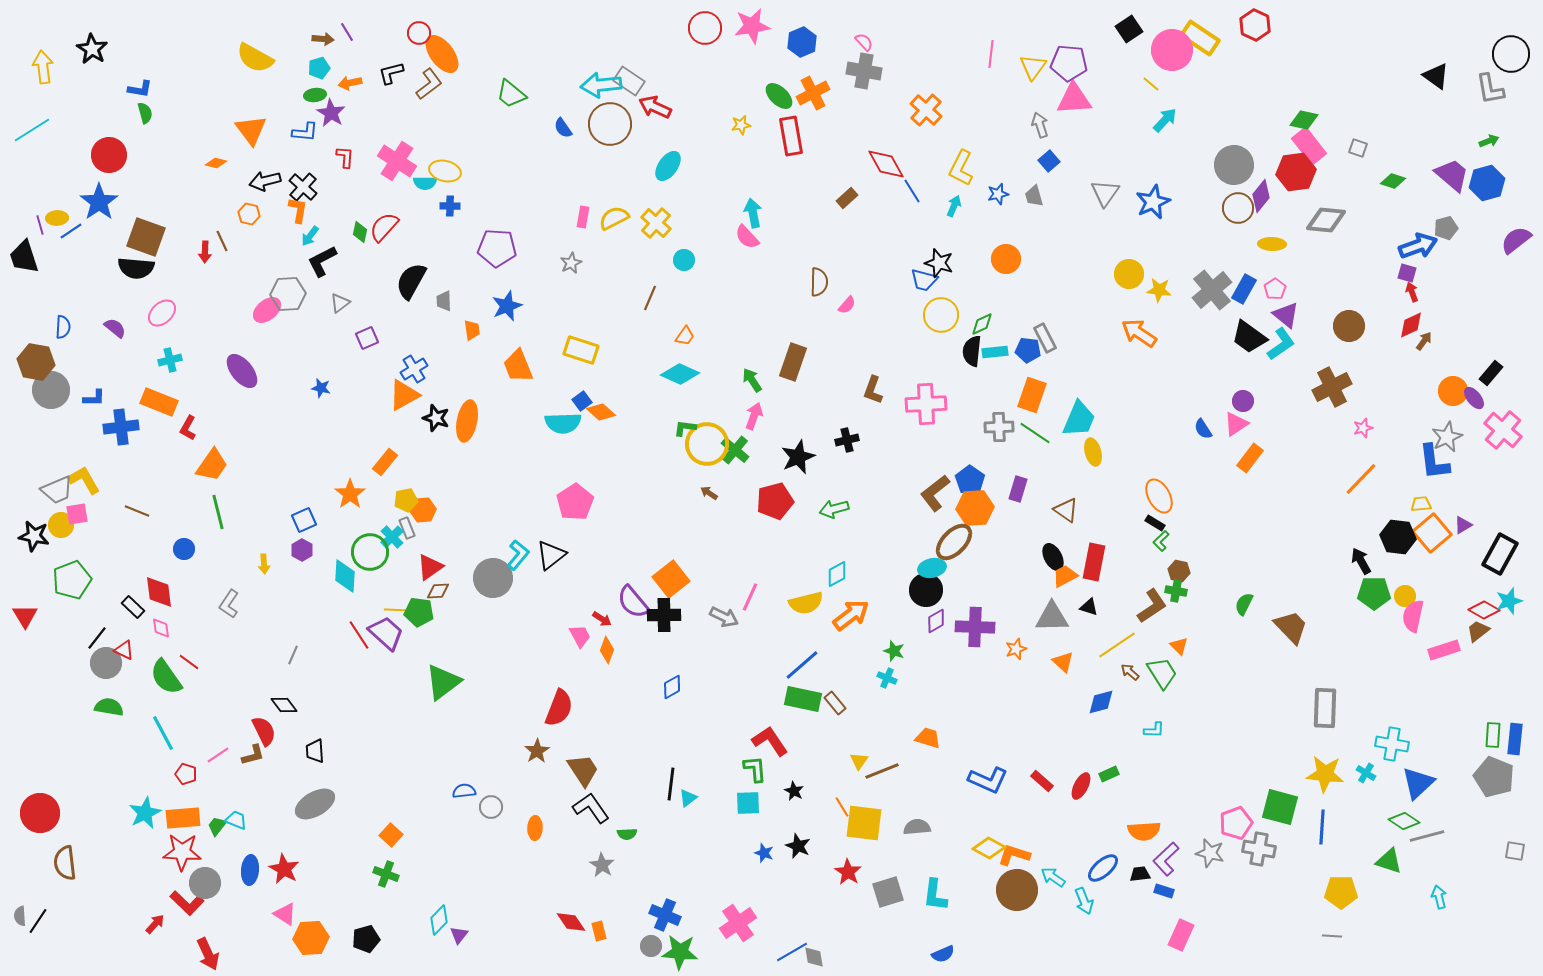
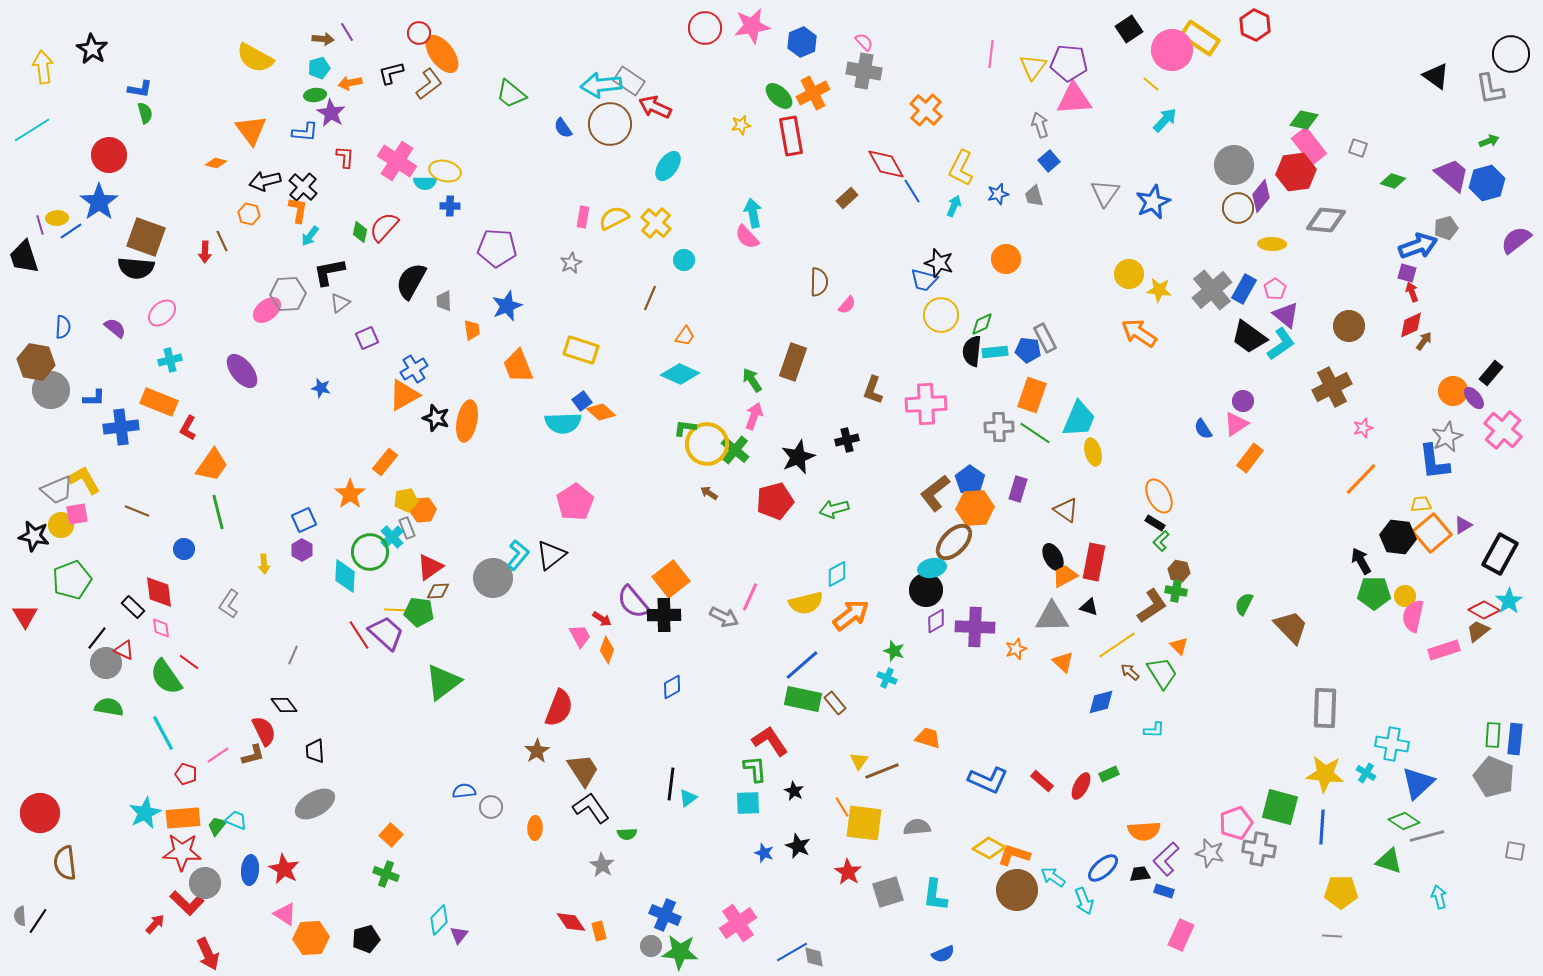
black L-shape at (322, 261): moved 7 px right, 11 px down; rotated 16 degrees clockwise
cyan star at (1509, 601): rotated 16 degrees counterclockwise
